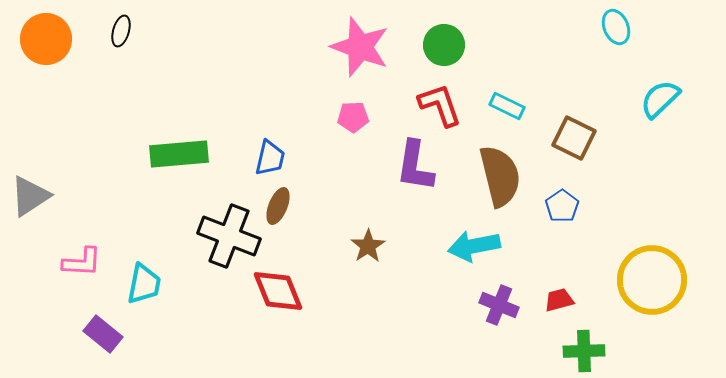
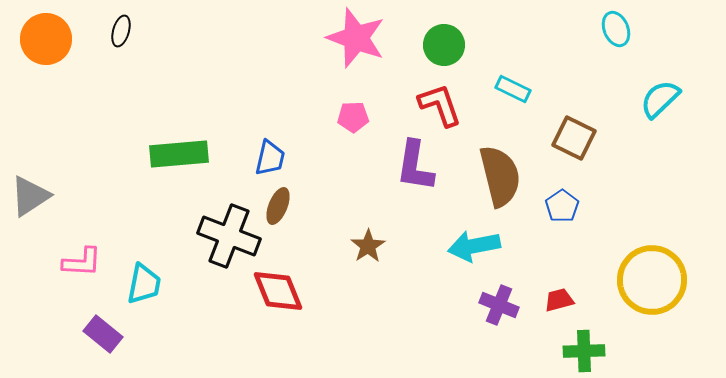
cyan ellipse: moved 2 px down
pink star: moved 4 px left, 9 px up
cyan rectangle: moved 6 px right, 17 px up
